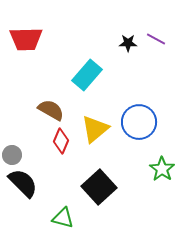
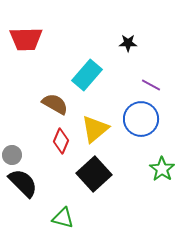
purple line: moved 5 px left, 46 px down
brown semicircle: moved 4 px right, 6 px up
blue circle: moved 2 px right, 3 px up
black square: moved 5 px left, 13 px up
